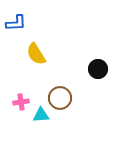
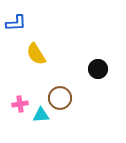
pink cross: moved 1 px left, 2 px down
